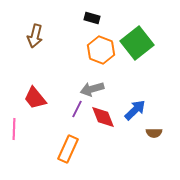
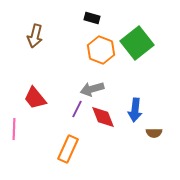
blue arrow: rotated 140 degrees clockwise
